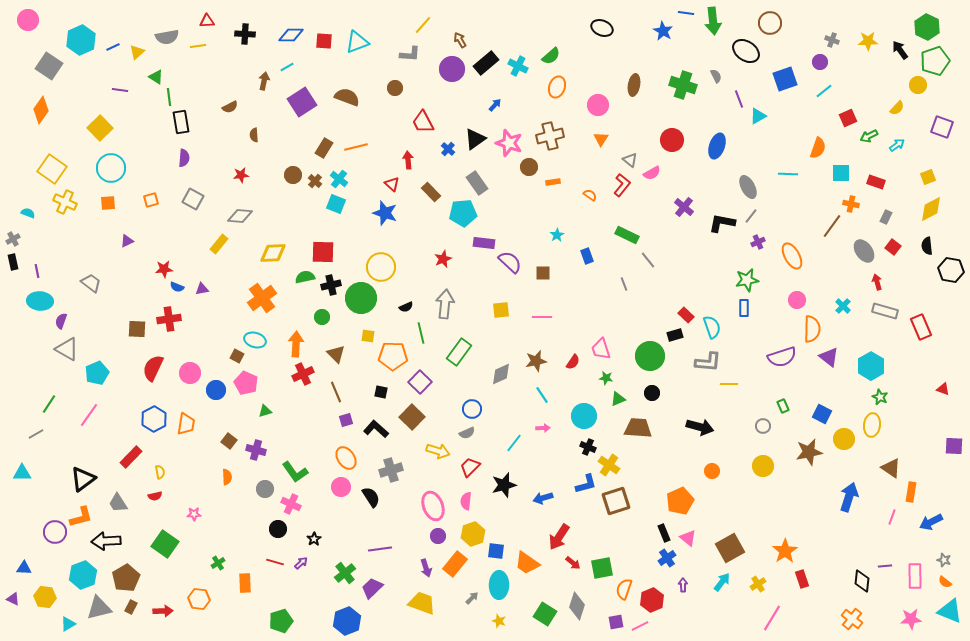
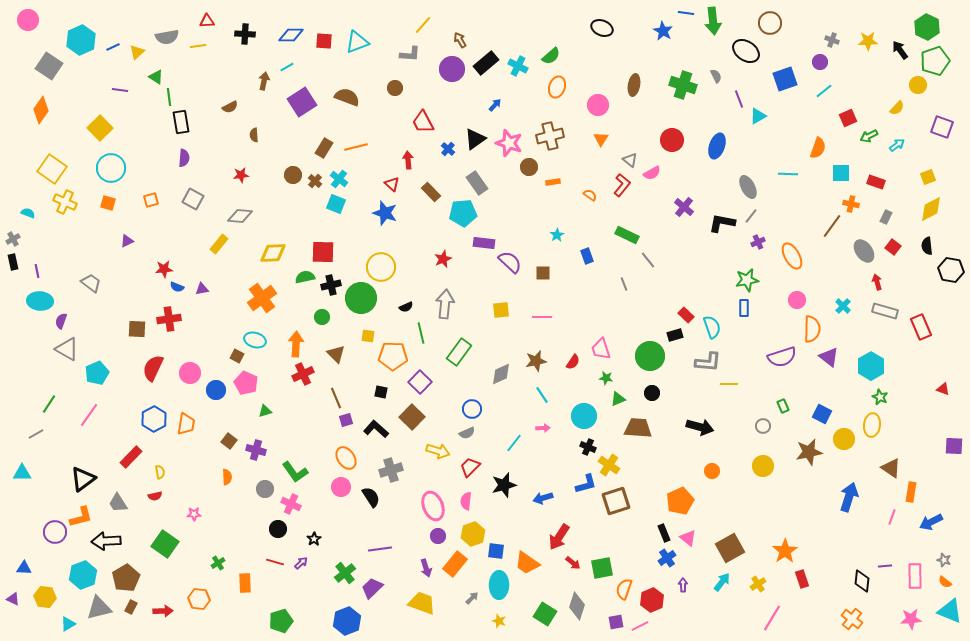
orange square at (108, 203): rotated 21 degrees clockwise
brown line at (336, 392): moved 6 px down
